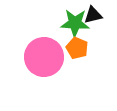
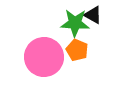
black triangle: rotated 42 degrees clockwise
orange pentagon: moved 2 px down
